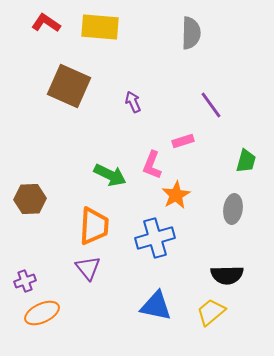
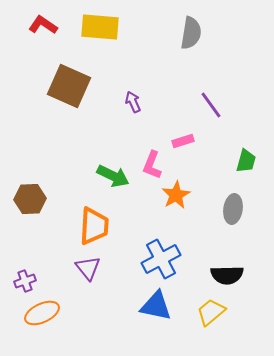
red L-shape: moved 3 px left, 2 px down
gray semicircle: rotated 8 degrees clockwise
green arrow: moved 3 px right, 1 px down
blue cross: moved 6 px right, 21 px down; rotated 12 degrees counterclockwise
